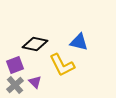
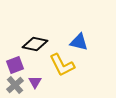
purple triangle: rotated 16 degrees clockwise
